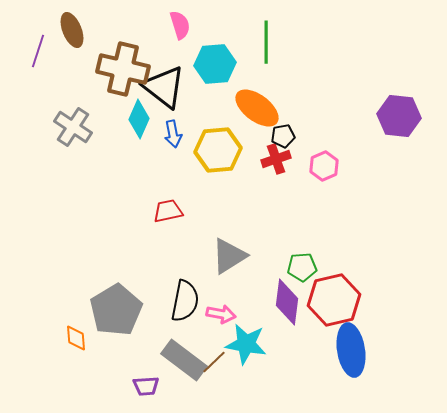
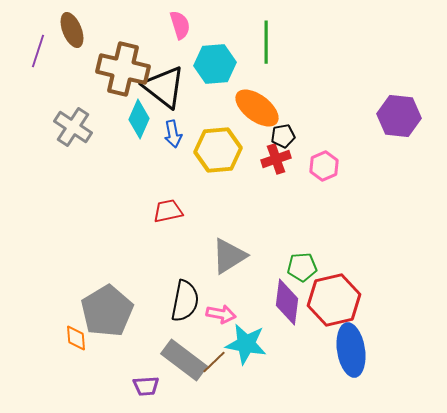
gray pentagon: moved 9 px left, 1 px down
